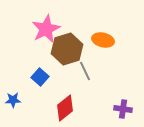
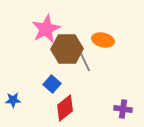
brown hexagon: rotated 16 degrees clockwise
gray line: moved 9 px up
blue square: moved 12 px right, 7 px down
